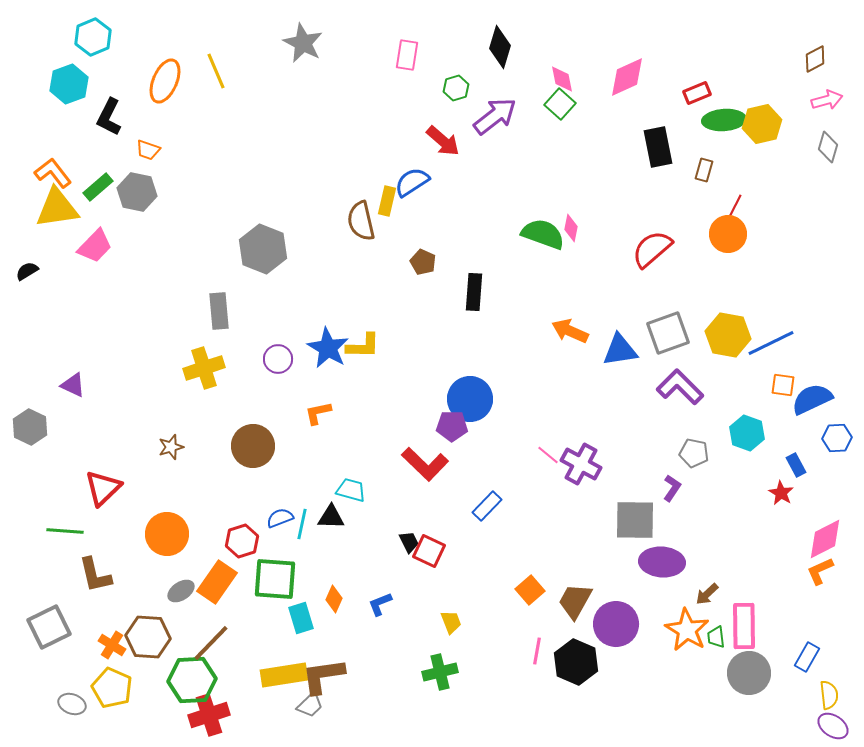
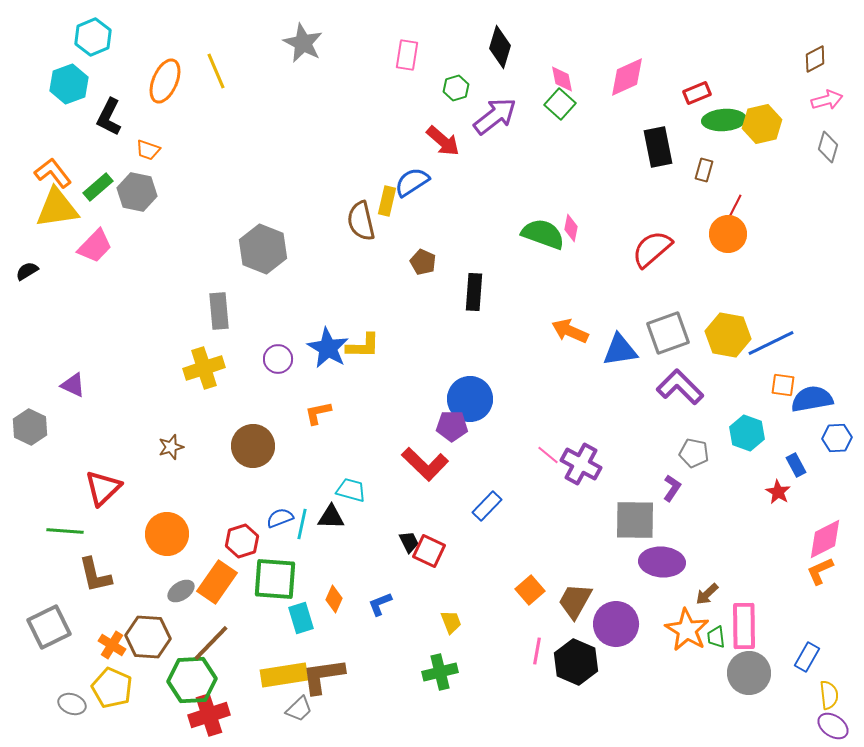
blue semicircle at (812, 399): rotated 15 degrees clockwise
red star at (781, 493): moved 3 px left, 1 px up
gray trapezoid at (310, 705): moved 11 px left, 4 px down
